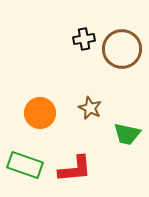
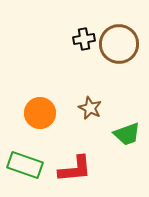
brown circle: moved 3 px left, 5 px up
green trapezoid: rotated 32 degrees counterclockwise
